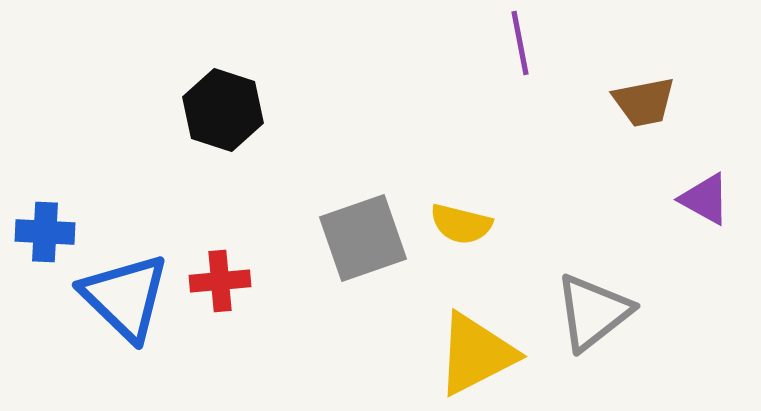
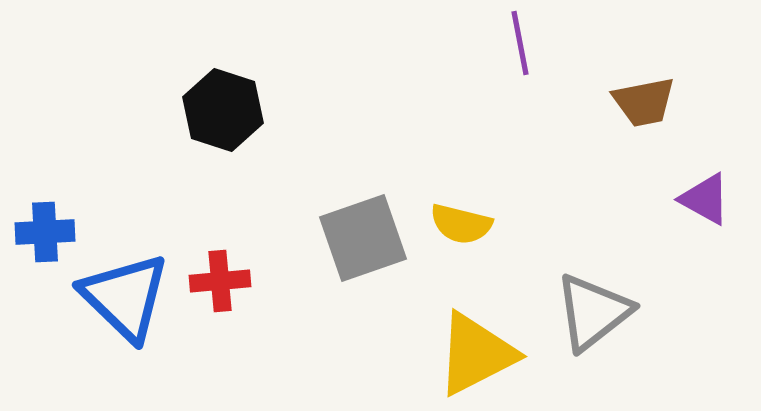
blue cross: rotated 6 degrees counterclockwise
